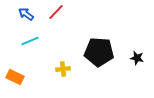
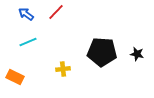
cyan line: moved 2 px left, 1 px down
black pentagon: moved 3 px right
black star: moved 4 px up
